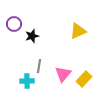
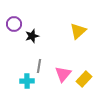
yellow triangle: rotated 18 degrees counterclockwise
